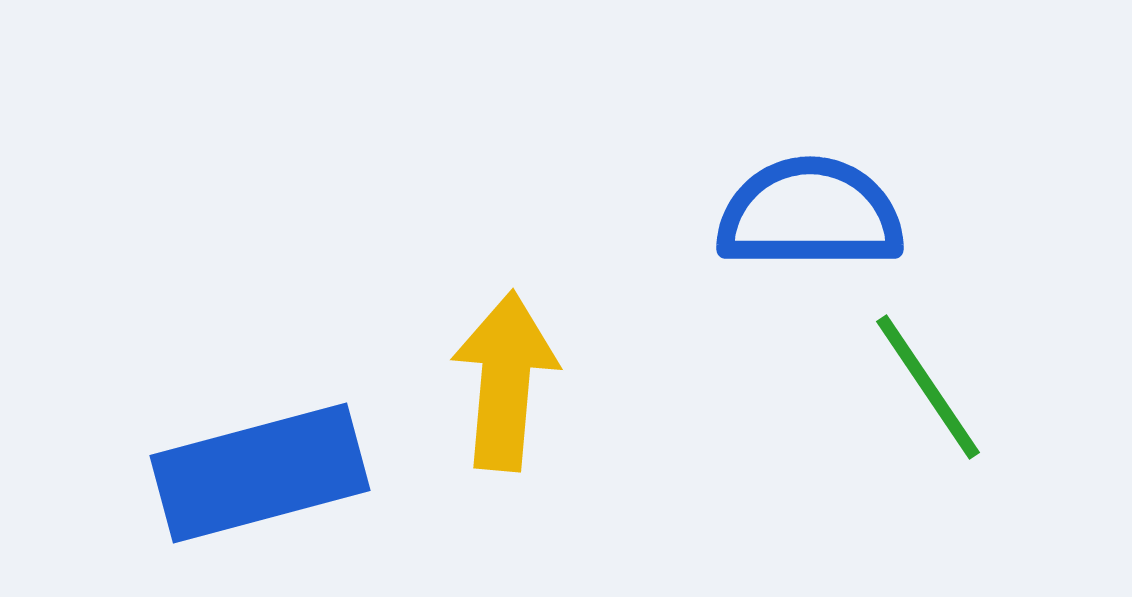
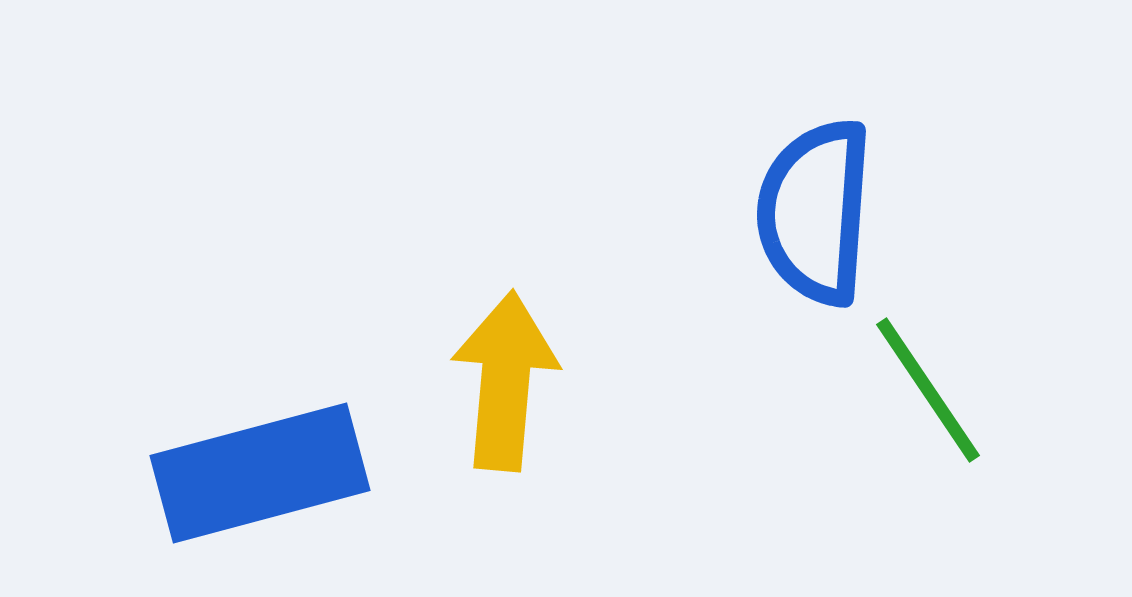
blue semicircle: moved 5 px right, 2 px up; rotated 86 degrees counterclockwise
green line: moved 3 px down
